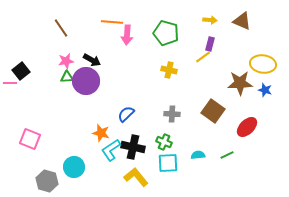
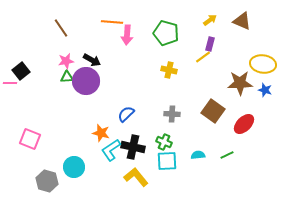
yellow arrow: rotated 40 degrees counterclockwise
red ellipse: moved 3 px left, 3 px up
cyan square: moved 1 px left, 2 px up
